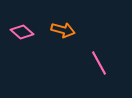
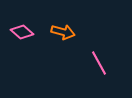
orange arrow: moved 2 px down
